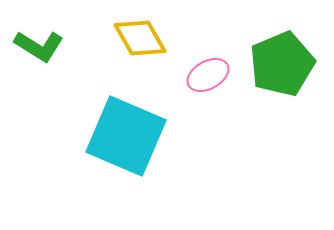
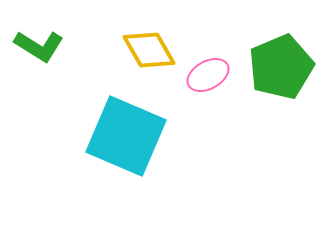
yellow diamond: moved 9 px right, 12 px down
green pentagon: moved 1 px left, 3 px down
